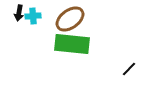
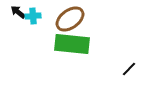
black arrow: moved 1 px left, 1 px up; rotated 119 degrees clockwise
